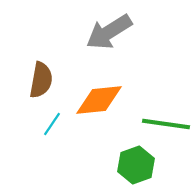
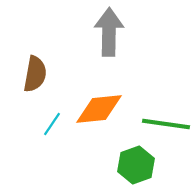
gray arrow: rotated 123 degrees clockwise
brown semicircle: moved 6 px left, 6 px up
orange diamond: moved 9 px down
